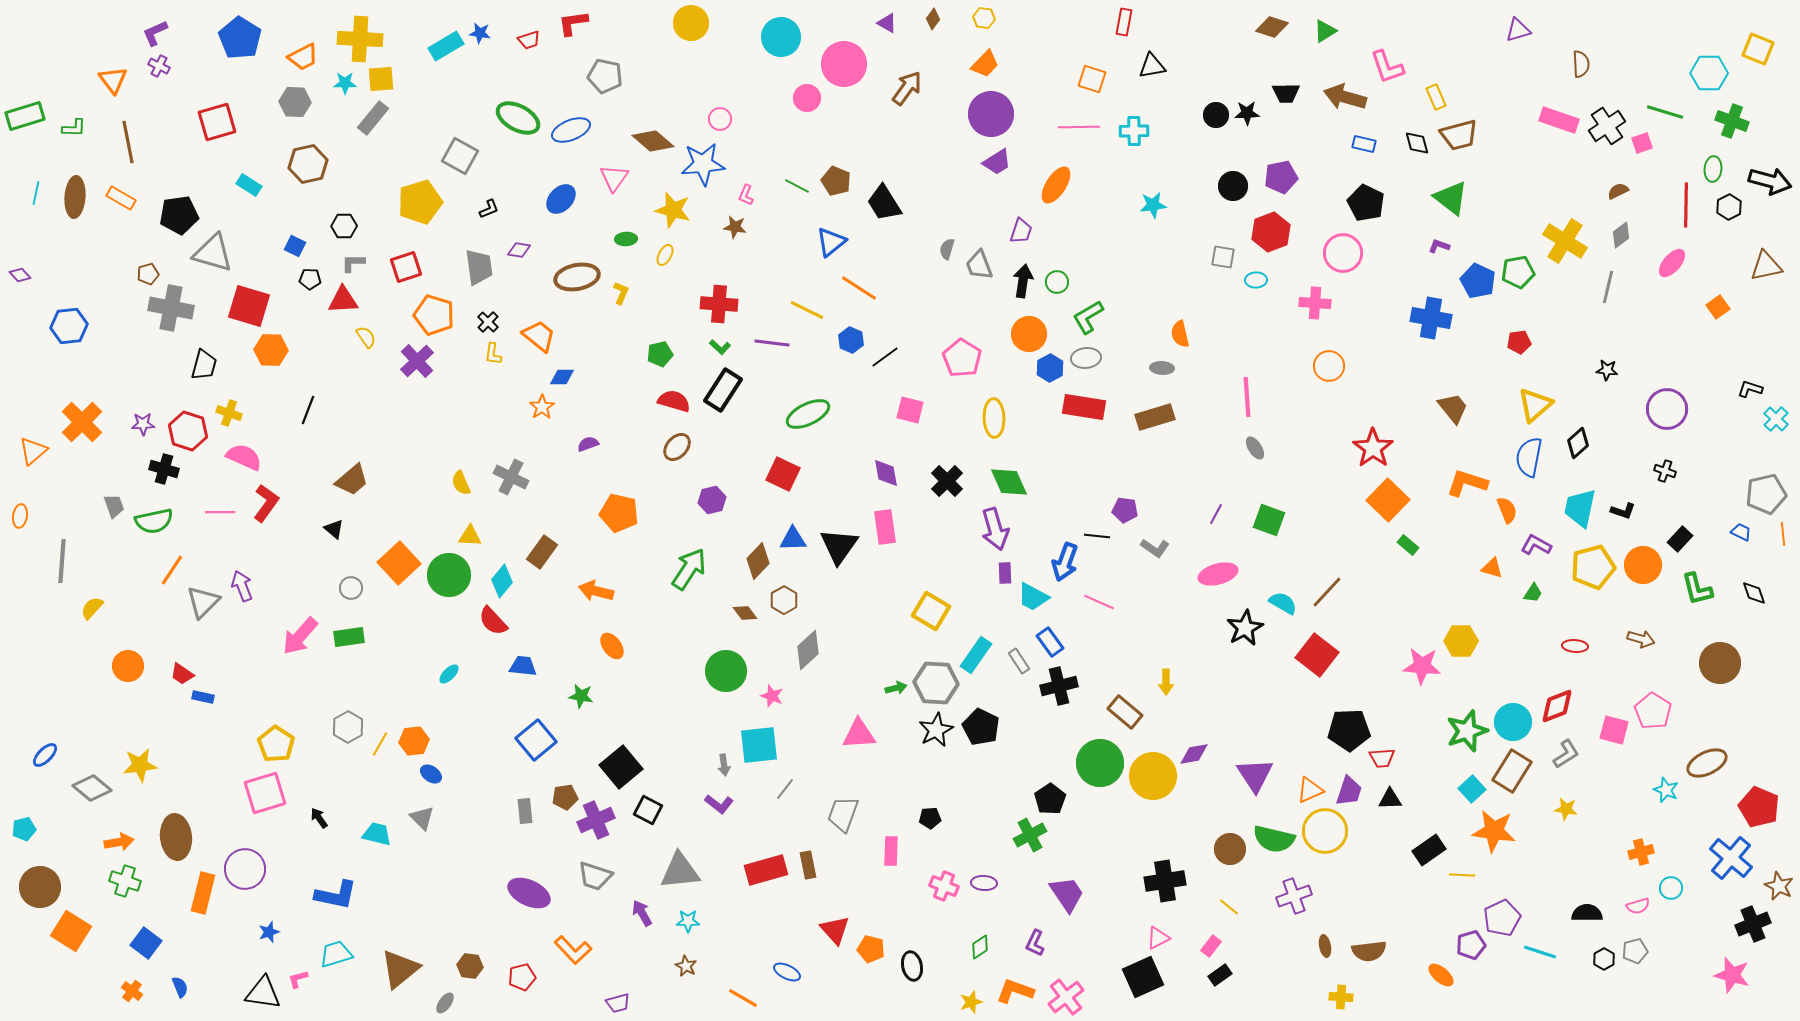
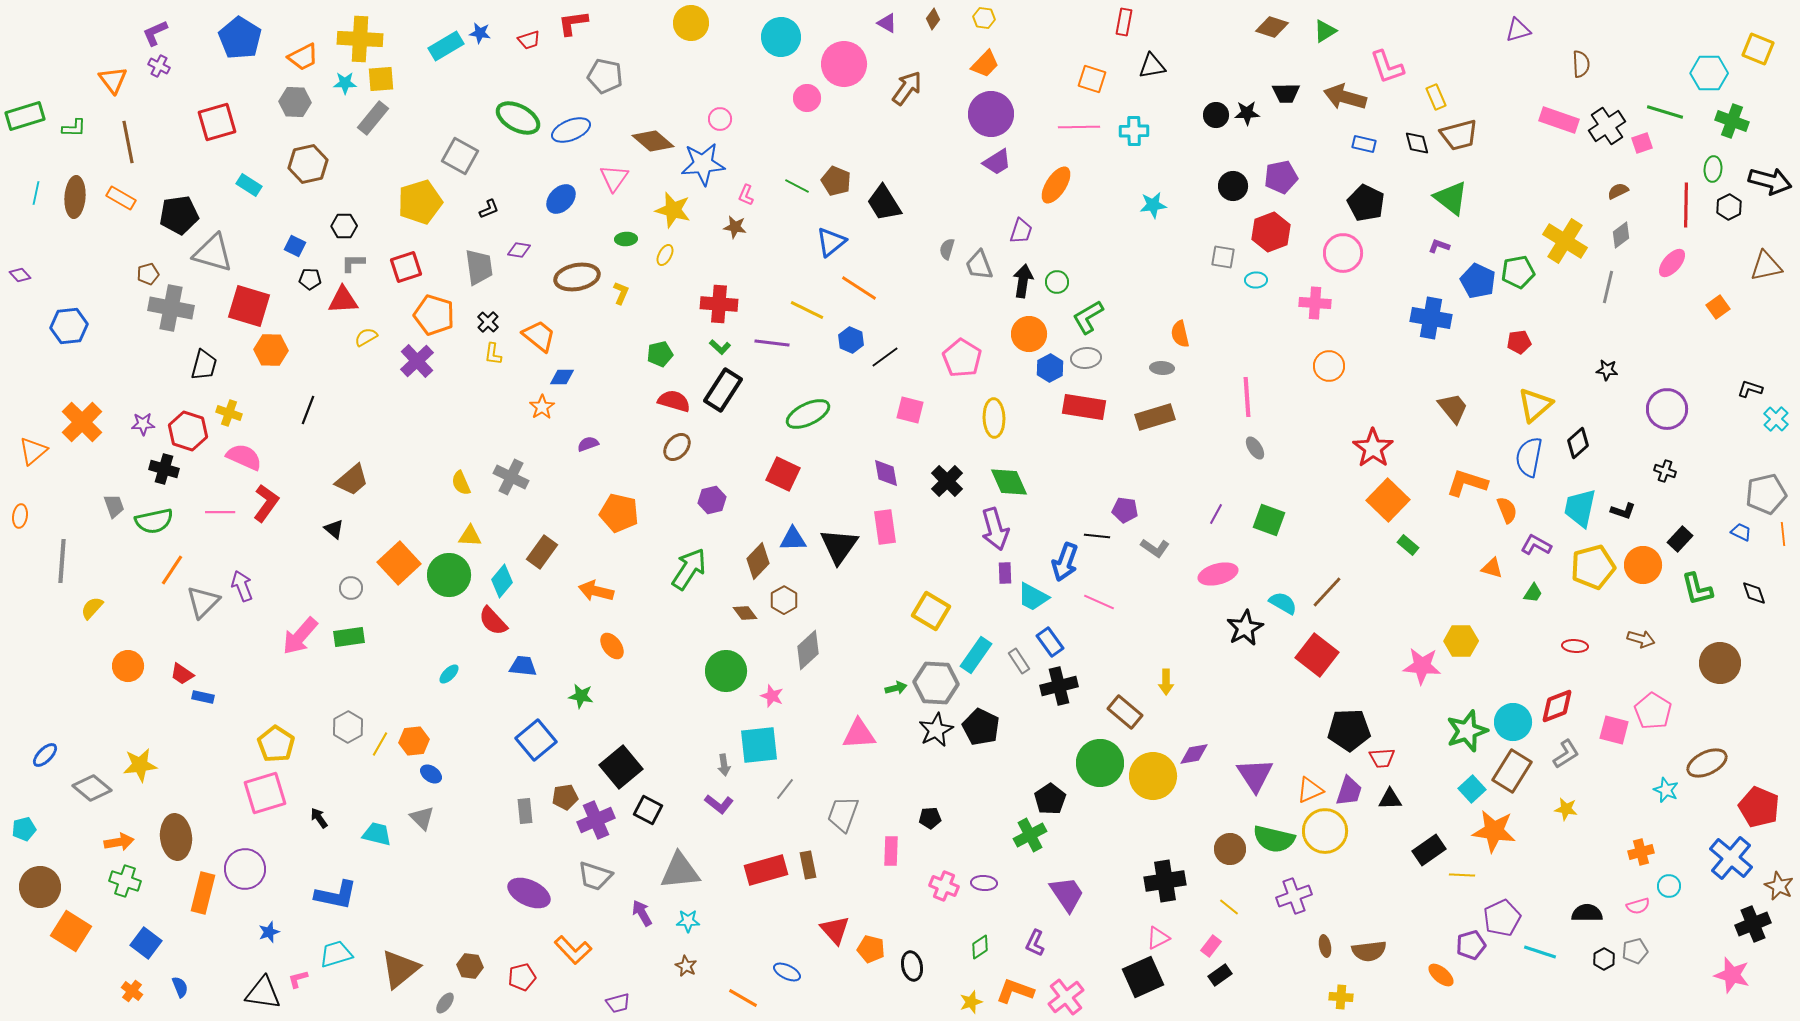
yellow semicircle at (366, 337): rotated 85 degrees counterclockwise
cyan circle at (1671, 888): moved 2 px left, 2 px up
